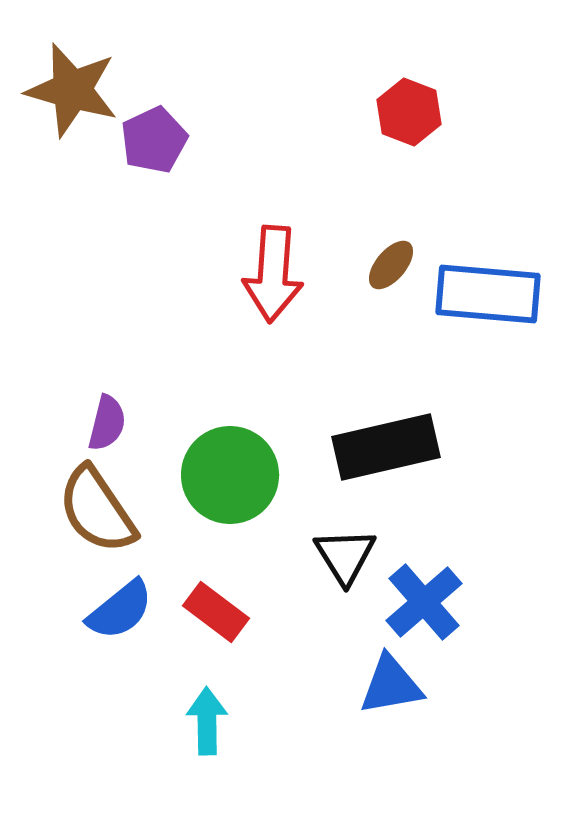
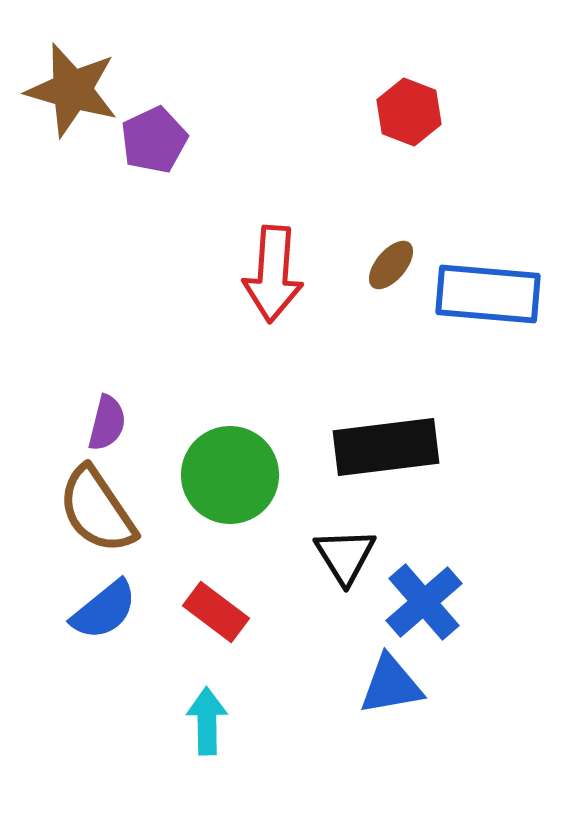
black rectangle: rotated 6 degrees clockwise
blue semicircle: moved 16 px left
